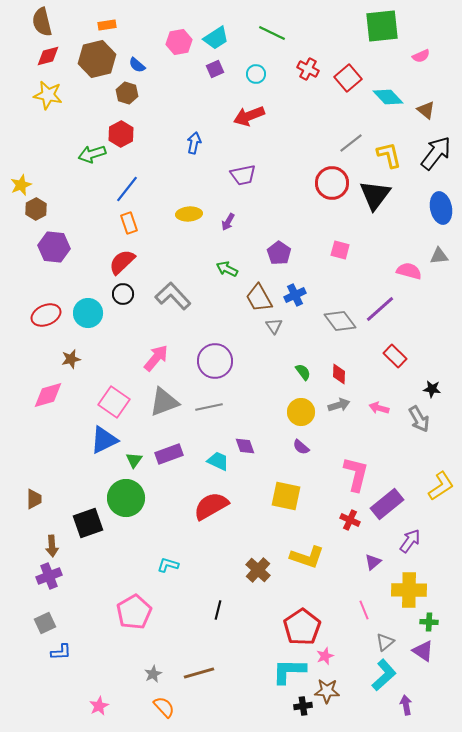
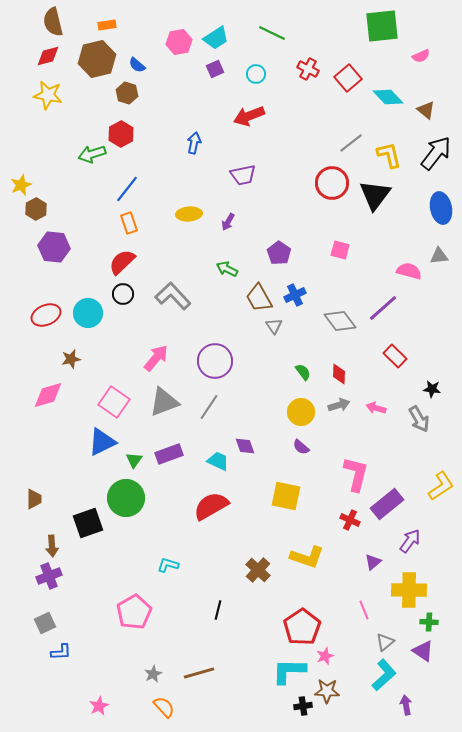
brown semicircle at (42, 22): moved 11 px right
purple line at (380, 309): moved 3 px right, 1 px up
gray line at (209, 407): rotated 44 degrees counterclockwise
pink arrow at (379, 408): moved 3 px left
blue triangle at (104, 440): moved 2 px left, 2 px down
